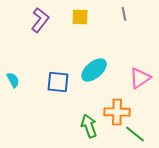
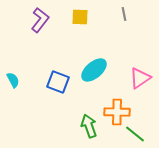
blue square: rotated 15 degrees clockwise
